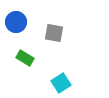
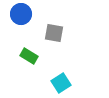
blue circle: moved 5 px right, 8 px up
green rectangle: moved 4 px right, 2 px up
